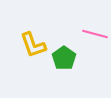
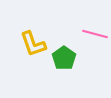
yellow L-shape: moved 1 px up
